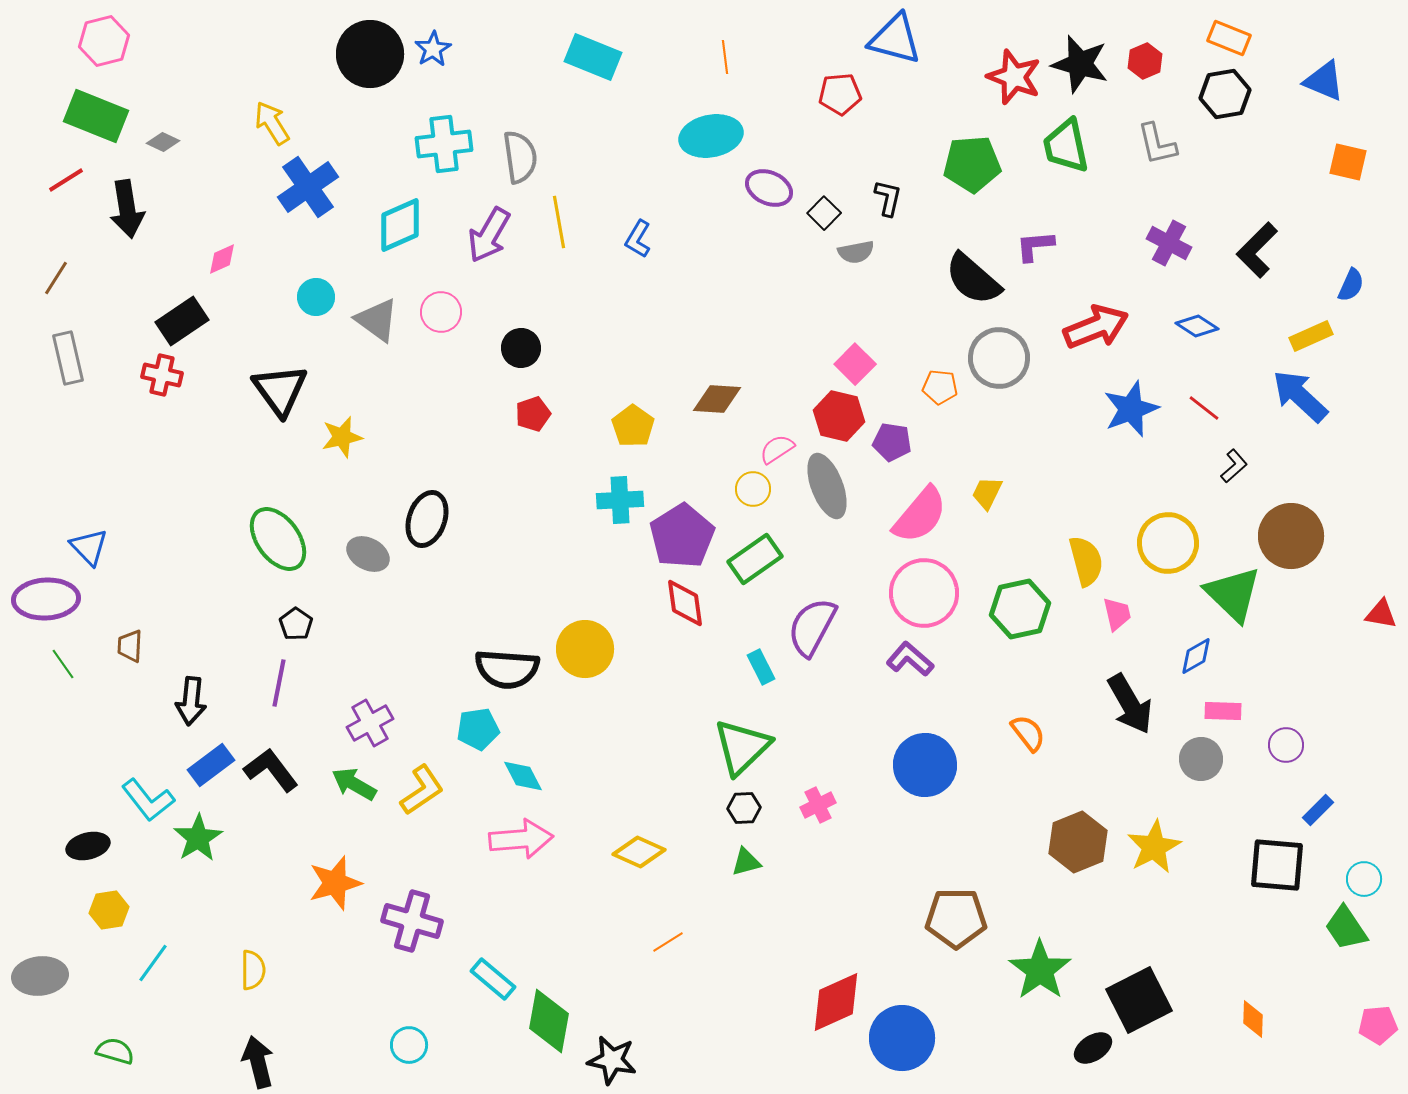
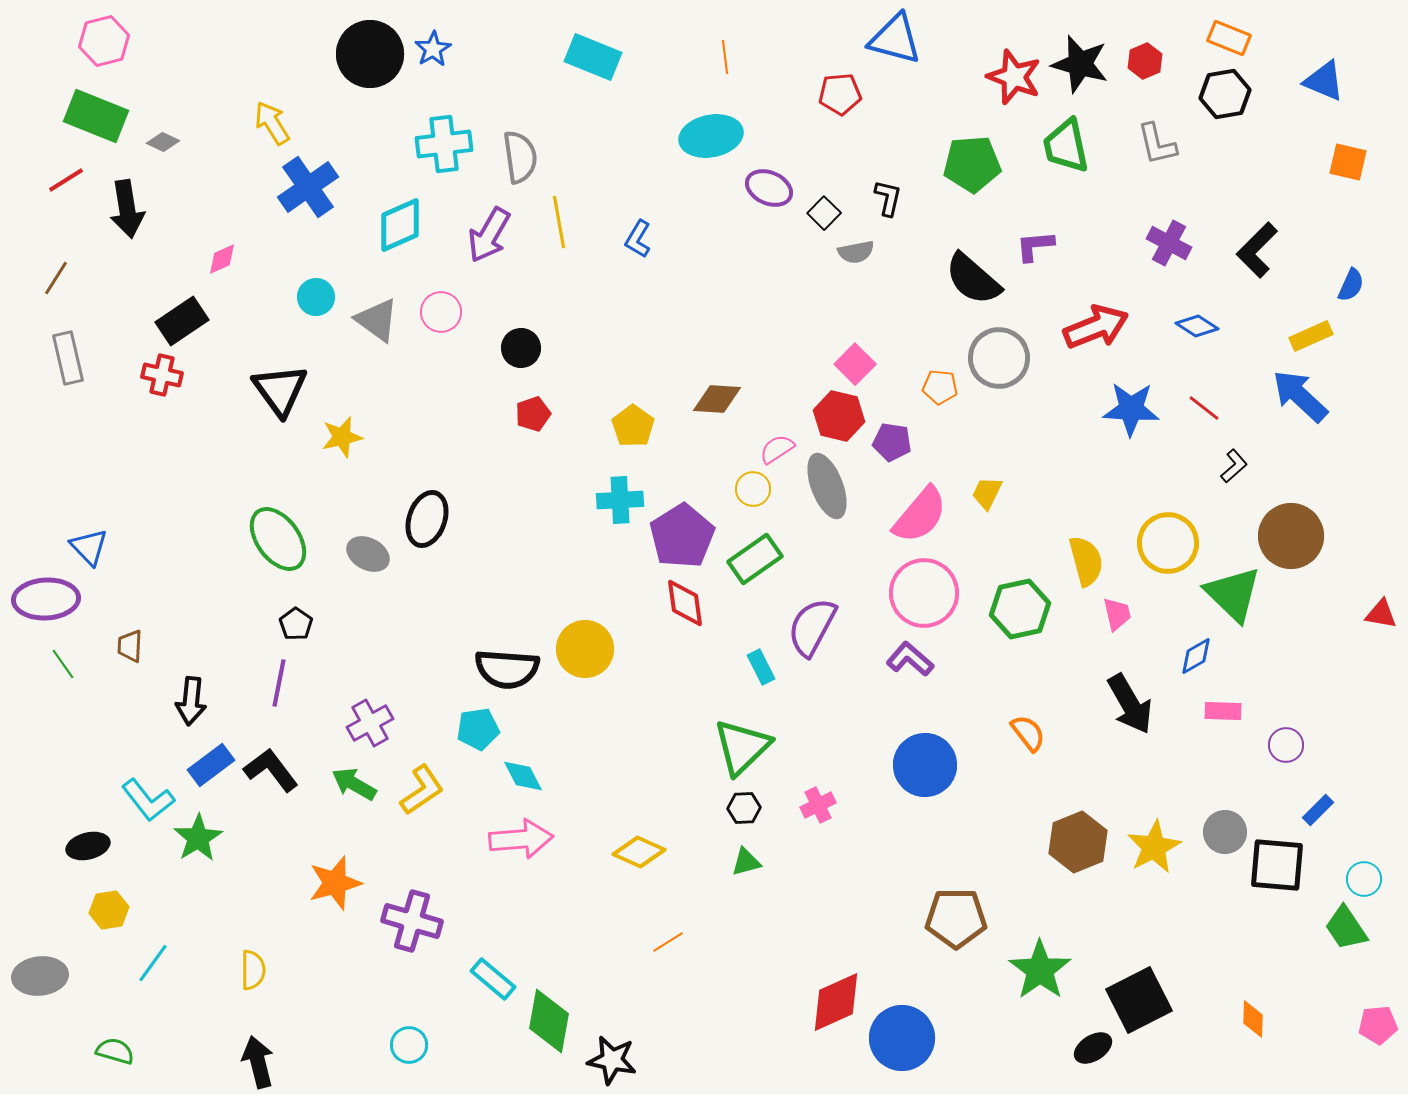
blue star at (1131, 409): rotated 24 degrees clockwise
gray circle at (1201, 759): moved 24 px right, 73 px down
